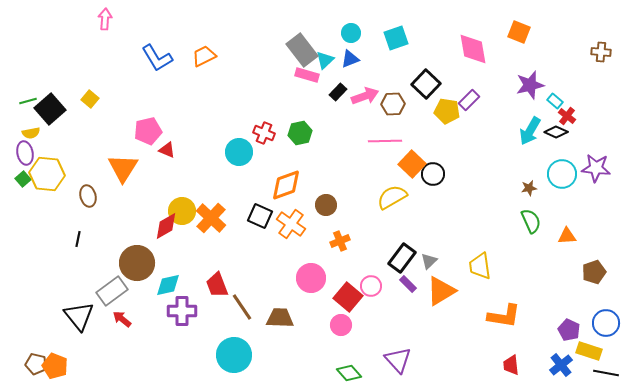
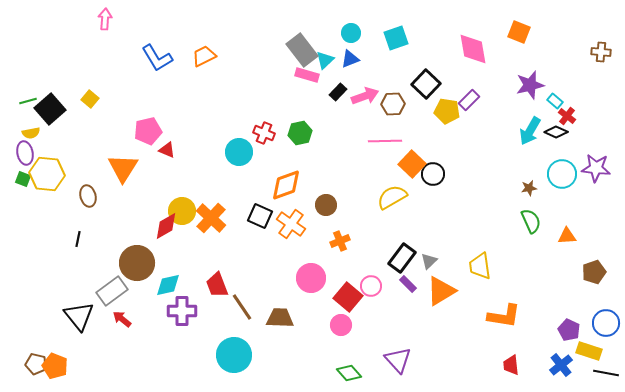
green square at (23, 179): rotated 28 degrees counterclockwise
